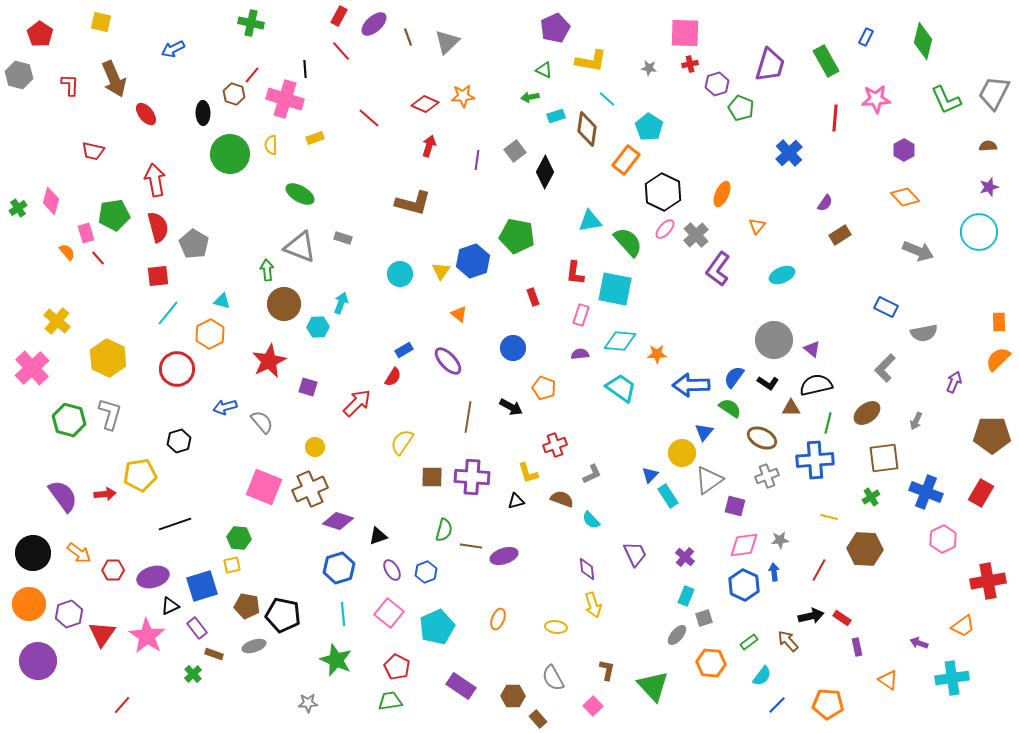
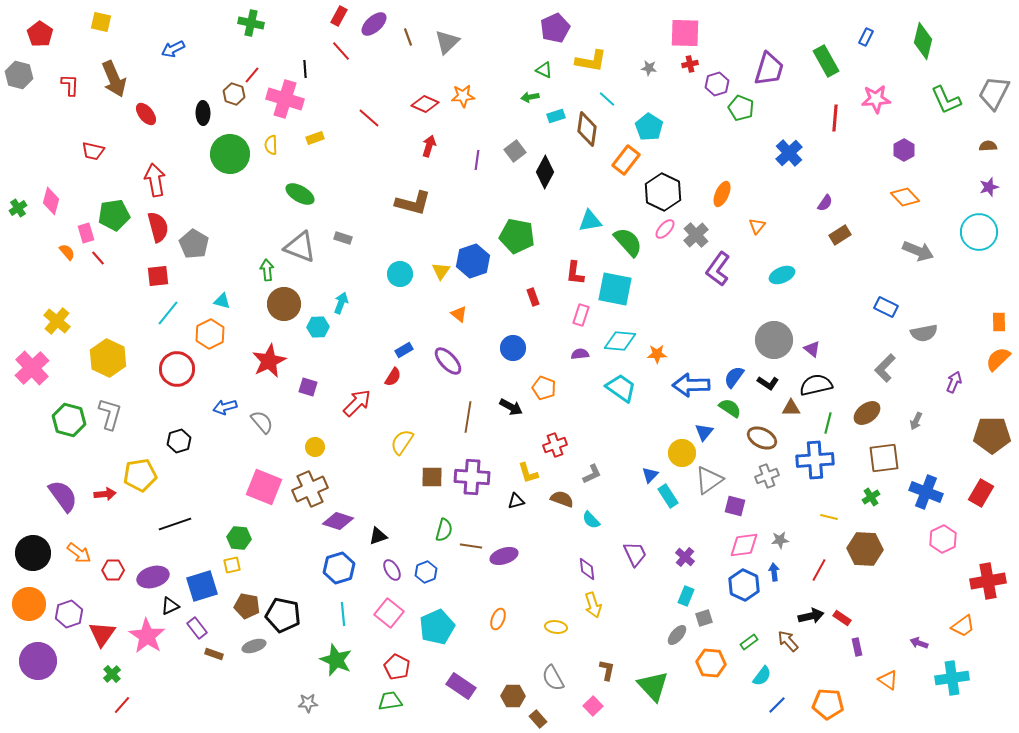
purple trapezoid at (770, 65): moved 1 px left, 4 px down
green cross at (193, 674): moved 81 px left
